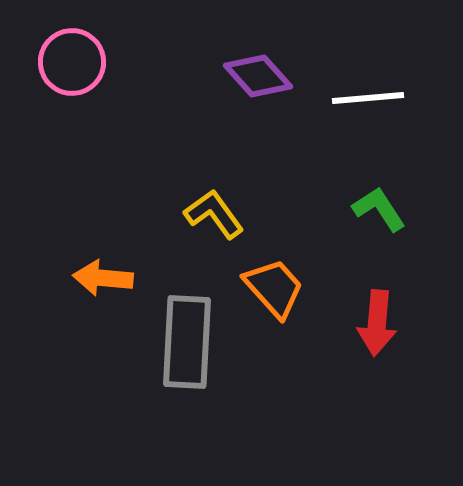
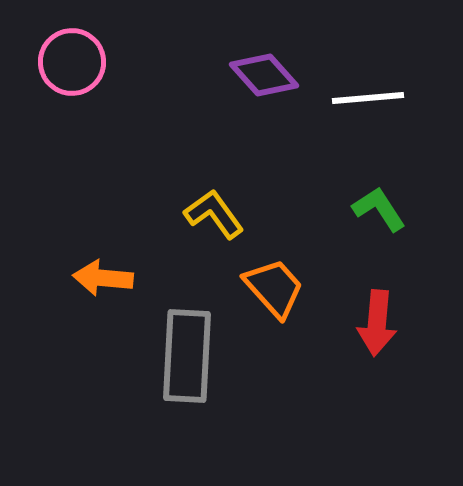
purple diamond: moved 6 px right, 1 px up
gray rectangle: moved 14 px down
